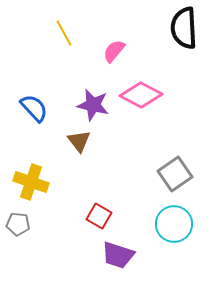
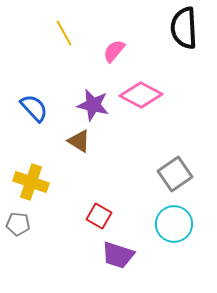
brown triangle: rotated 20 degrees counterclockwise
